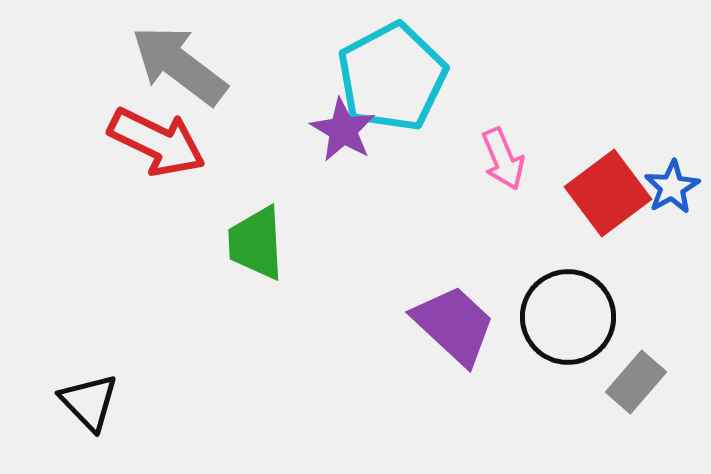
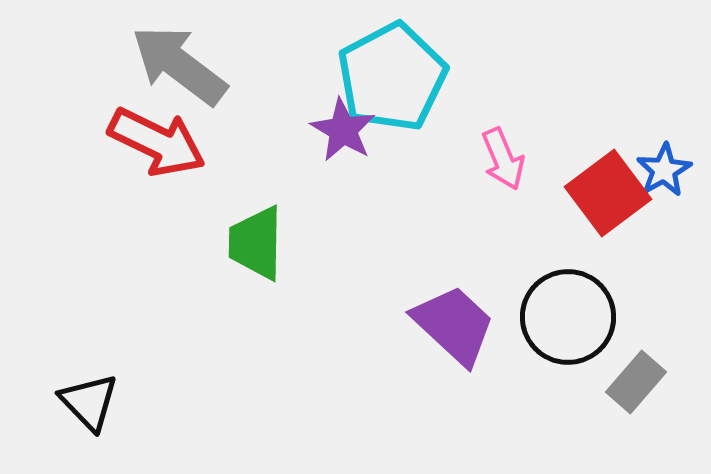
blue star: moved 8 px left, 17 px up
green trapezoid: rotated 4 degrees clockwise
